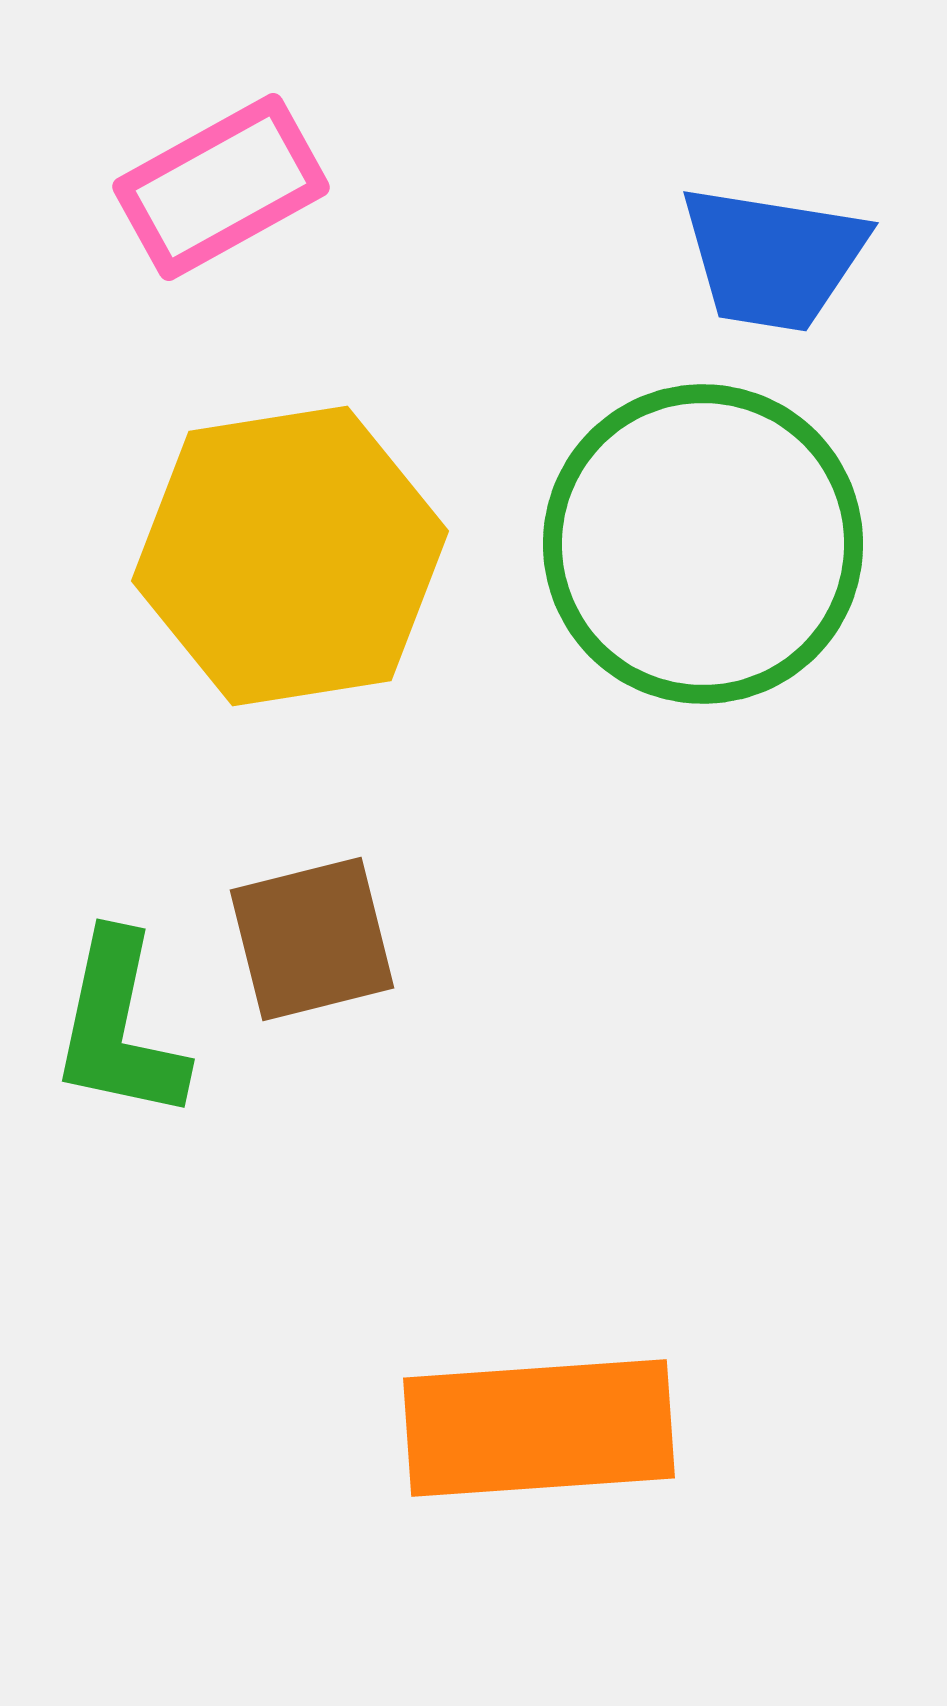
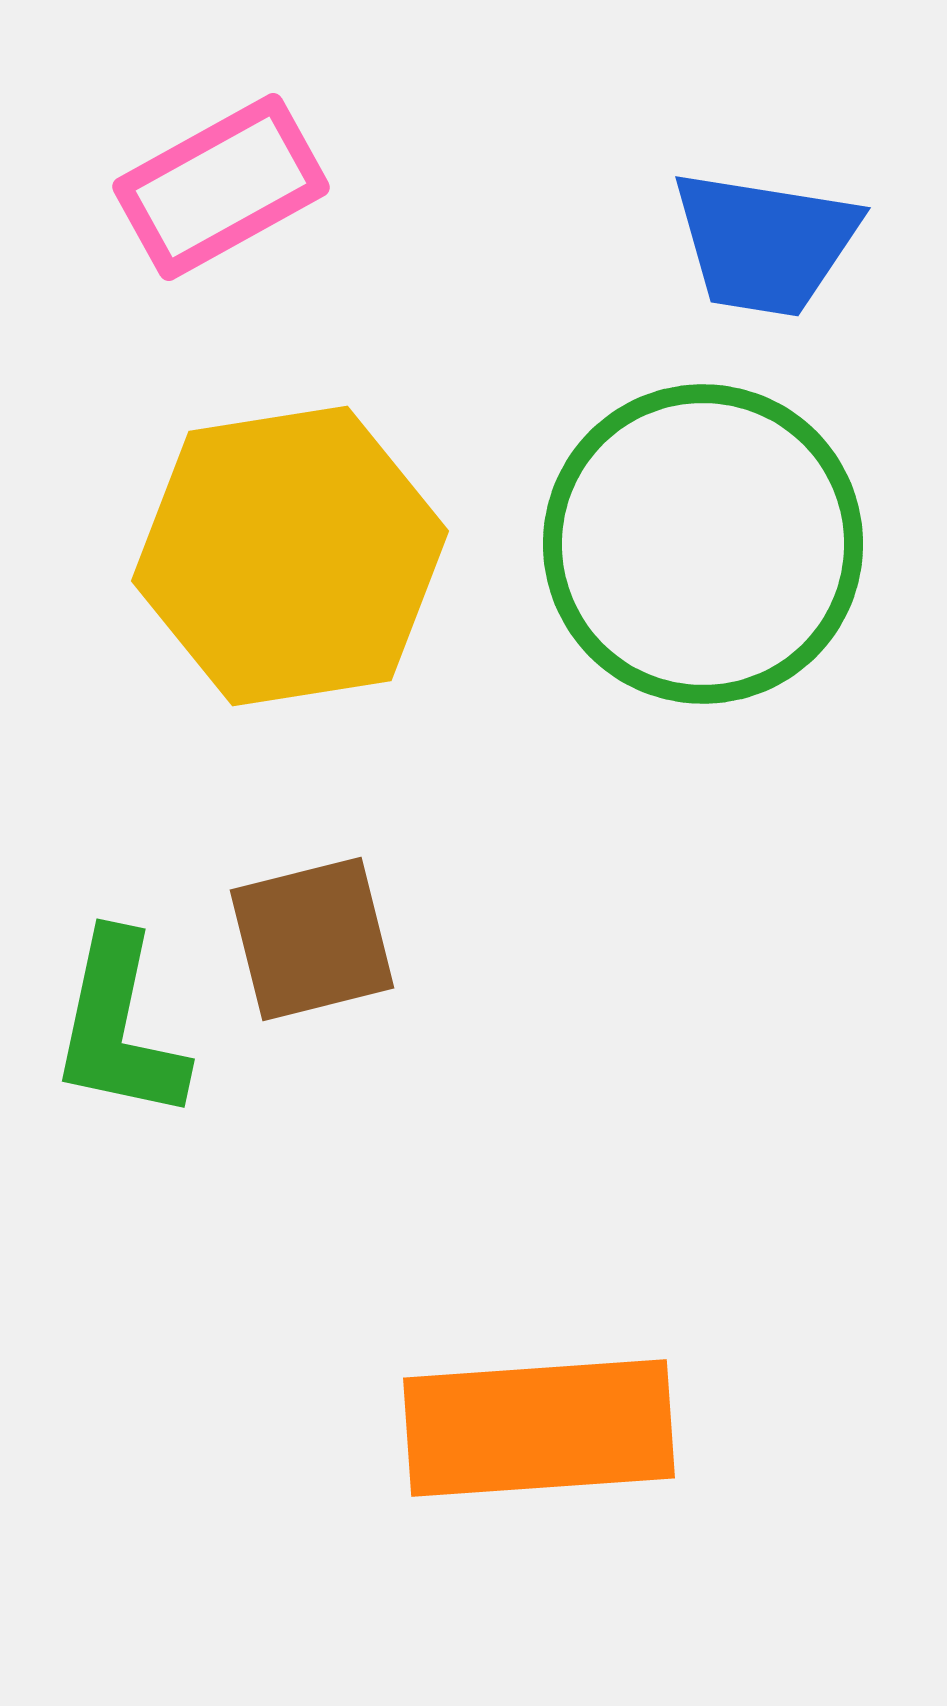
blue trapezoid: moved 8 px left, 15 px up
